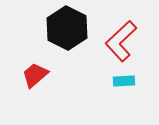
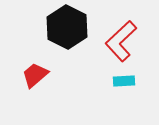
black hexagon: moved 1 px up
